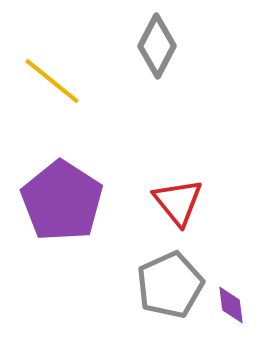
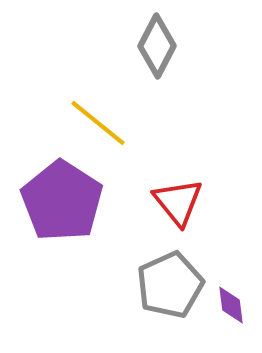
yellow line: moved 46 px right, 42 px down
